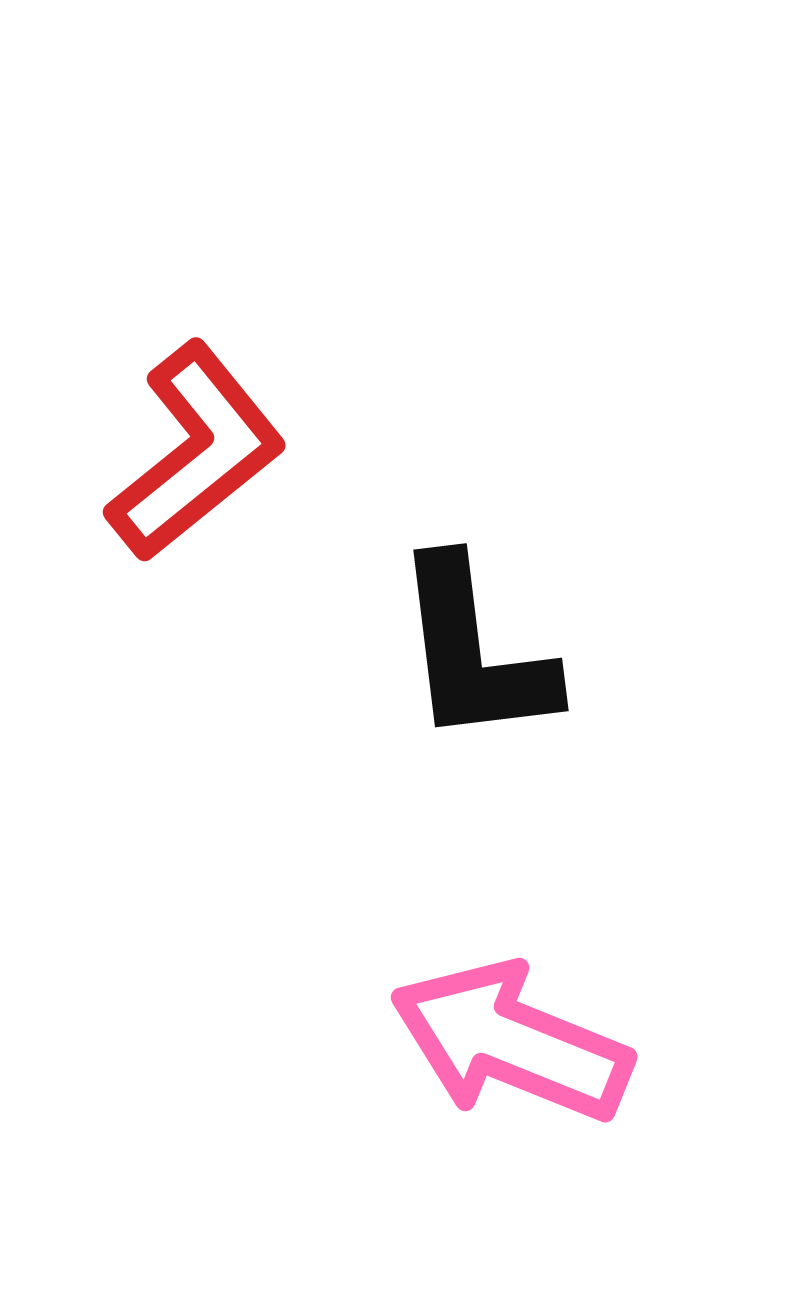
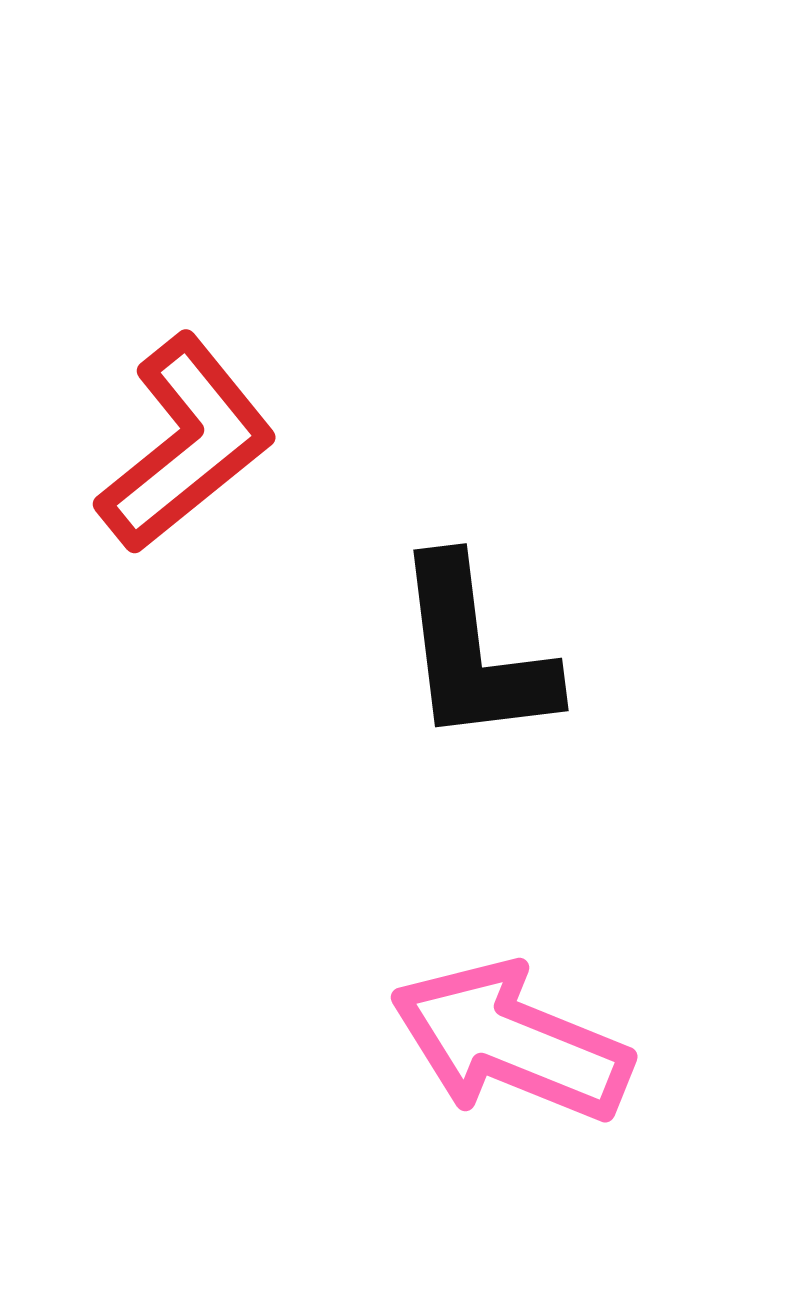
red L-shape: moved 10 px left, 8 px up
